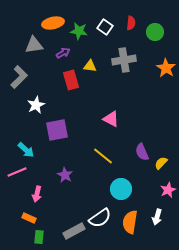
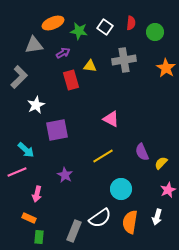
orange ellipse: rotated 10 degrees counterclockwise
yellow line: rotated 70 degrees counterclockwise
gray rectangle: rotated 40 degrees counterclockwise
